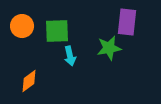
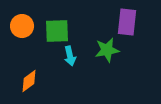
green star: moved 2 px left, 2 px down
